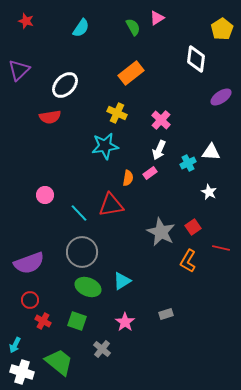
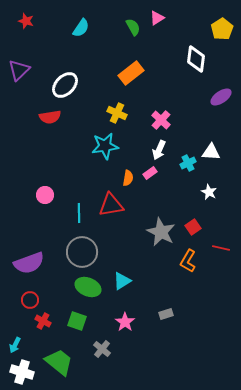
cyan line: rotated 42 degrees clockwise
